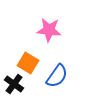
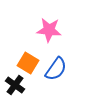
blue semicircle: moved 1 px left, 7 px up
black cross: moved 1 px right, 1 px down
